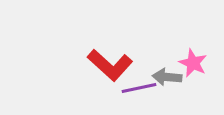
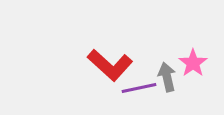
pink star: rotated 12 degrees clockwise
gray arrow: rotated 72 degrees clockwise
